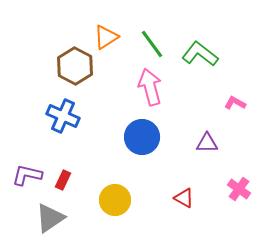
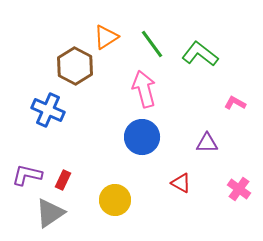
pink arrow: moved 6 px left, 2 px down
blue cross: moved 15 px left, 6 px up
red triangle: moved 3 px left, 15 px up
gray triangle: moved 5 px up
